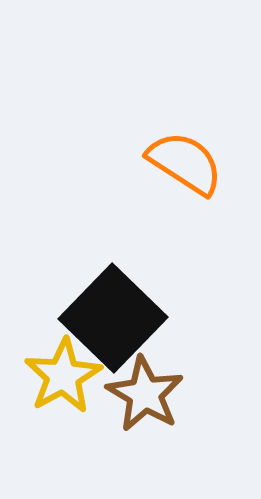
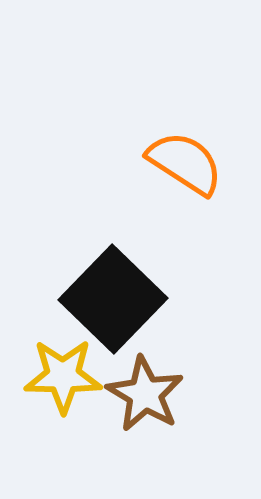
black square: moved 19 px up
yellow star: rotated 30 degrees clockwise
